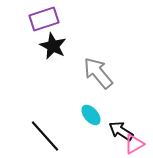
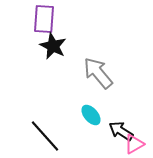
purple rectangle: rotated 68 degrees counterclockwise
